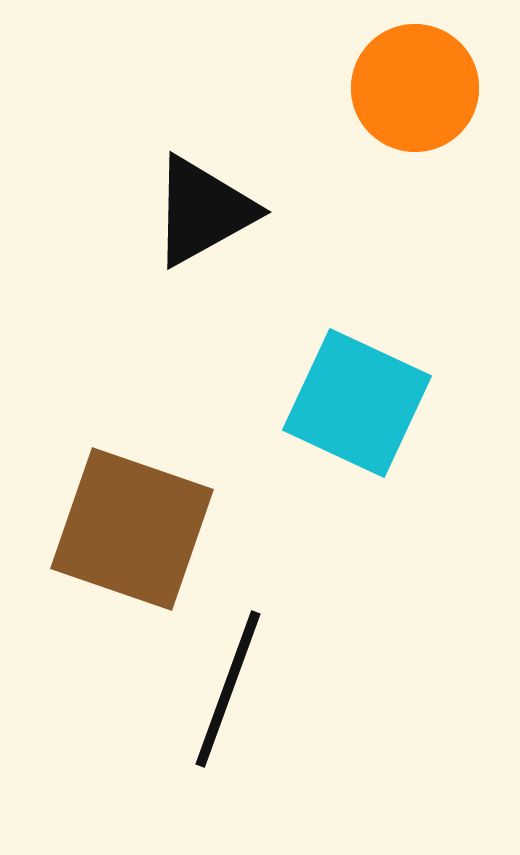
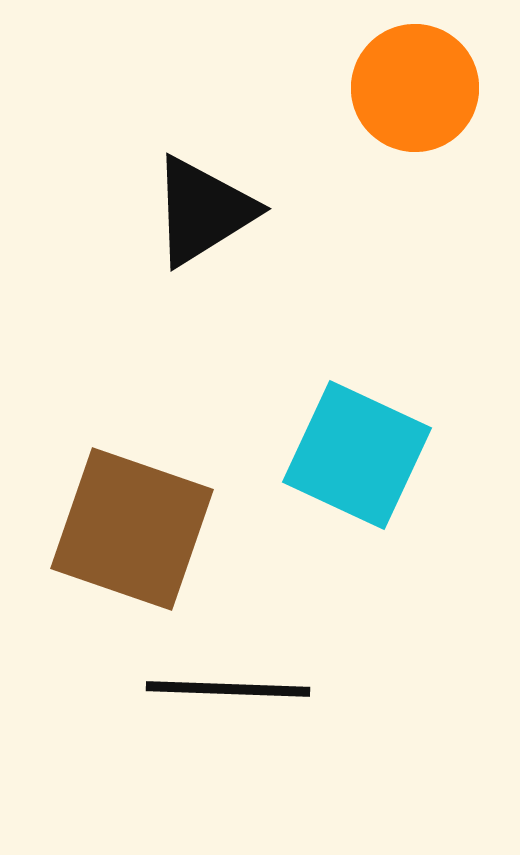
black triangle: rotated 3 degrees counterclockwise
cyan square: moved 52 px down
black line: rotated 72 degrees clockwise
